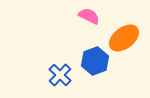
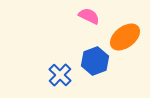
orange ellipse: moved 1 px right, 1 px up
